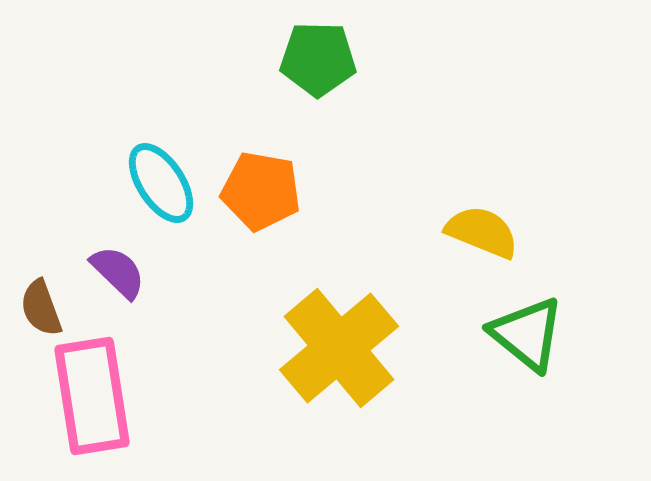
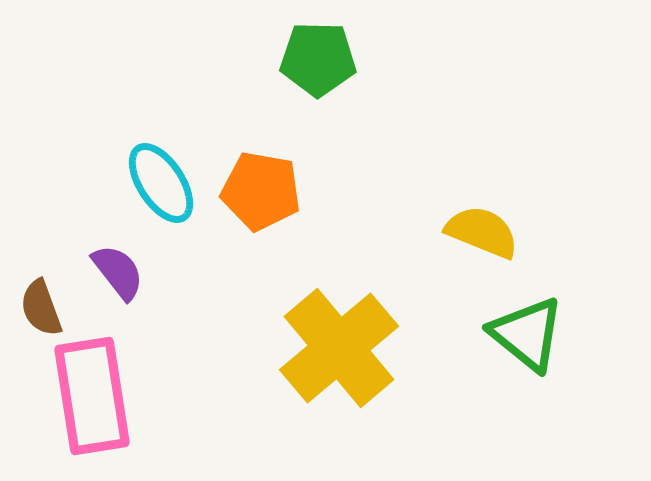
purple semicircle: rotated 8 degrees clockwise
